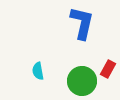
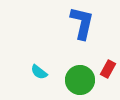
cyan semicircle: moved 1 px right, 1 px down; rotated 42 degrees counterclockwise
green circle: moved 2 px left, 1 px up
